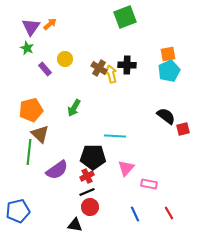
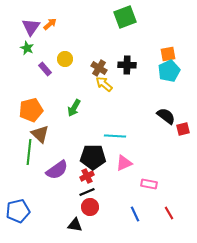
yellow arrow: moved 7 px left, 10 px down; rotated 36 degrees counterclockwise
pink triangle: moved 2 px left, 5 px up; rotated 24 degrees clockwise
